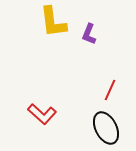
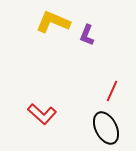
yellow L-shape: rotated 120 degrees clockwise
purple L-shape: moved 2 px left, 1 px down
red line: moved 2 px right, 1 px down
